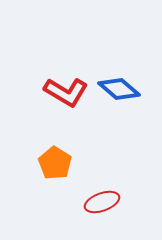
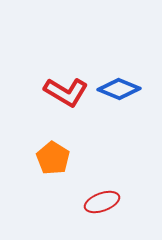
blue diamond: rotated 18 degrees counterclockwise
orange pentagon: moved 2 px left, 5 px up
